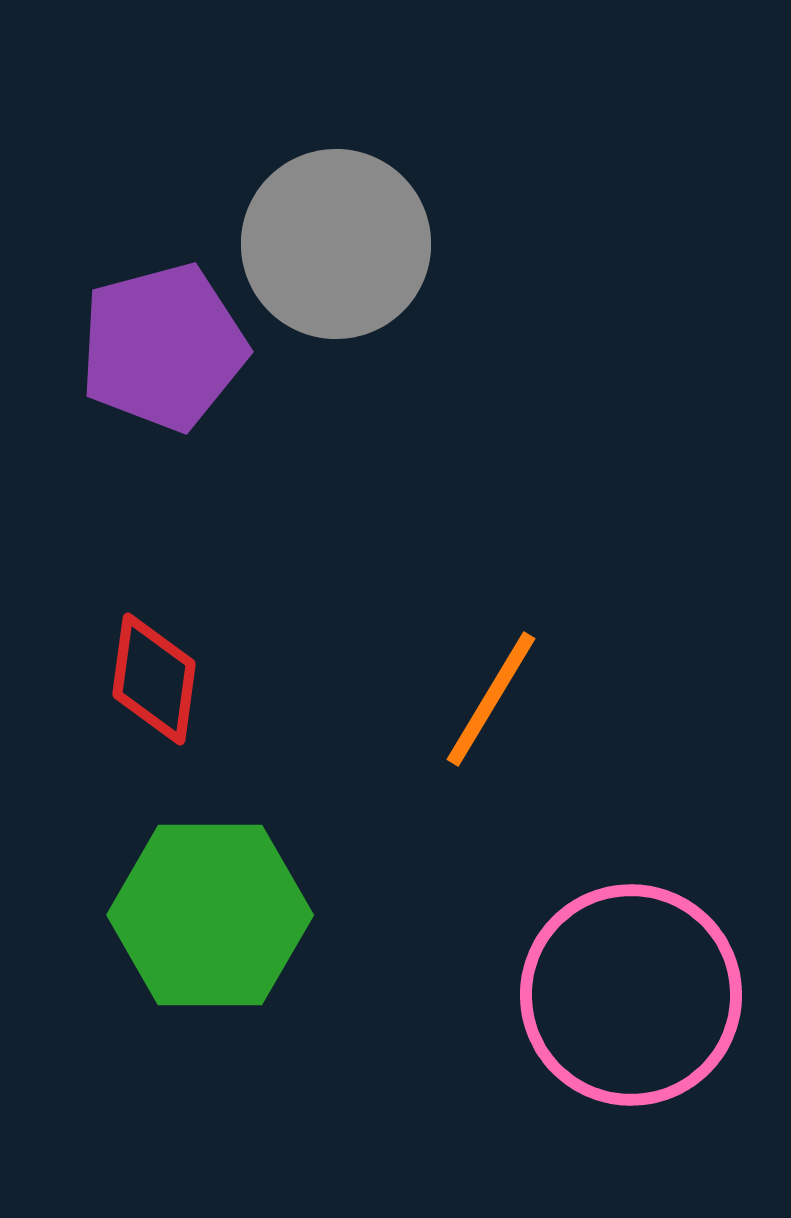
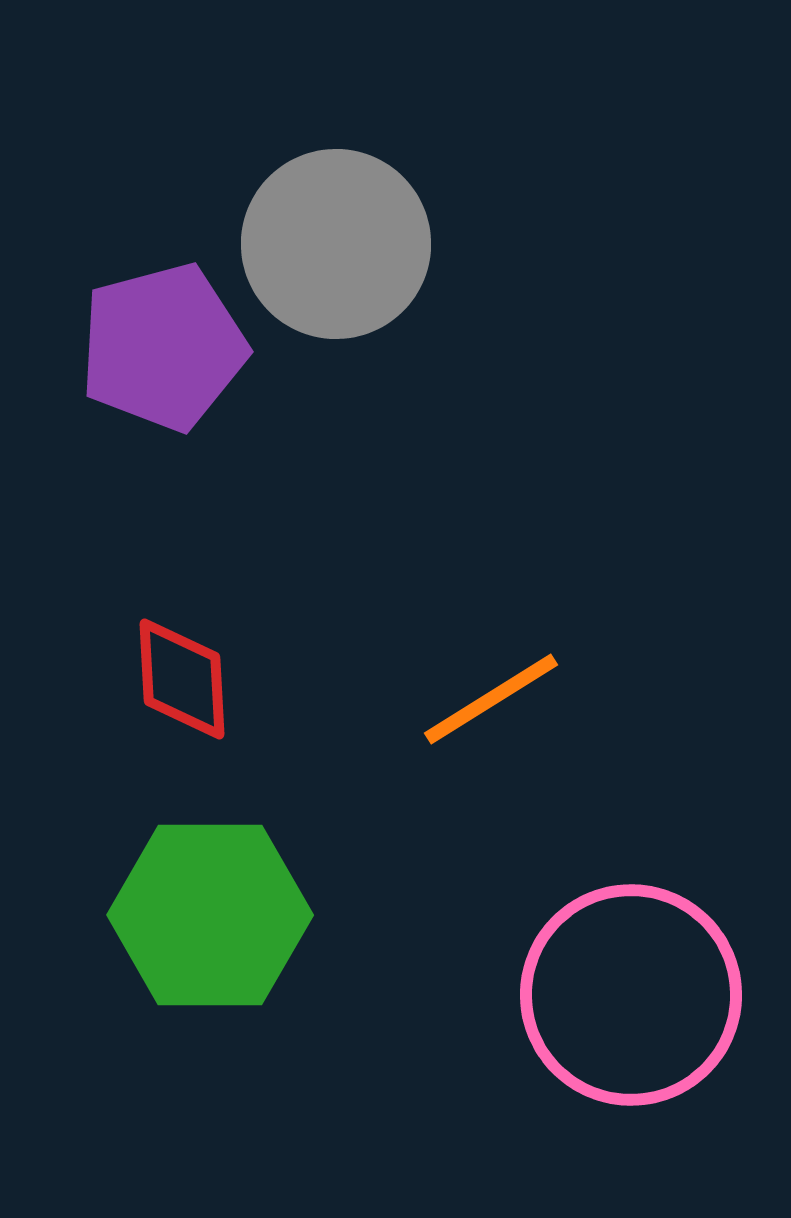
red diamond: moved 28 px right; rotated 11 degrees counterclockwise
orange line: rotated 27 degrees clockwise
